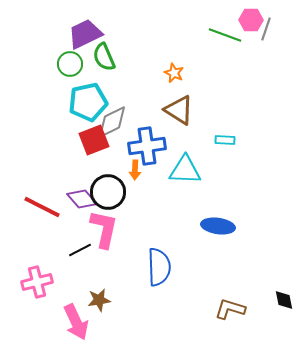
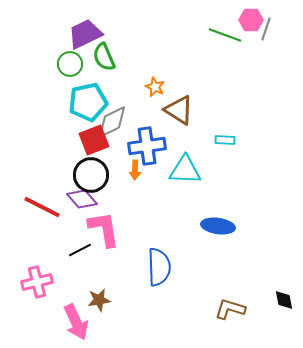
orange star: moved 19 px left, 14 px down
black circle: moved 17 px left, 17 px up
pink L-shape: rotated 21 degrees counterclockwise
